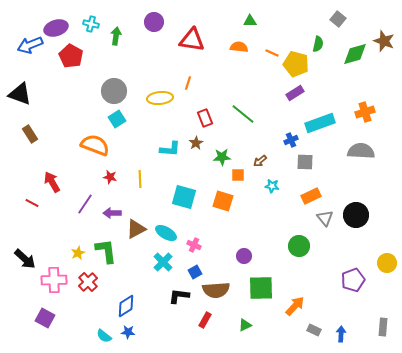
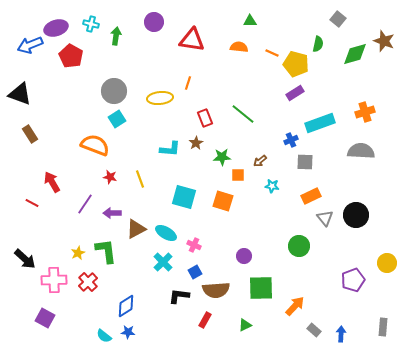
yellow line at (140, 179): rotated 18 degrees counterclockwise
gray rectangle at (314, 330): rotated 16 degrees clockwise
